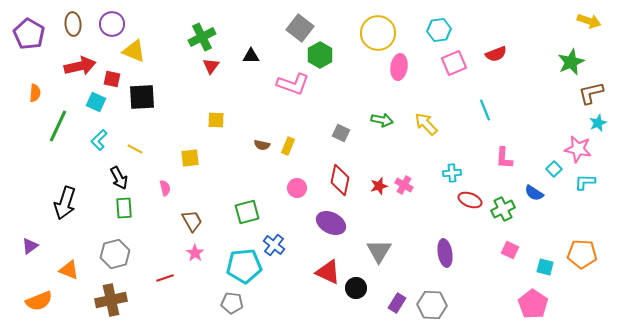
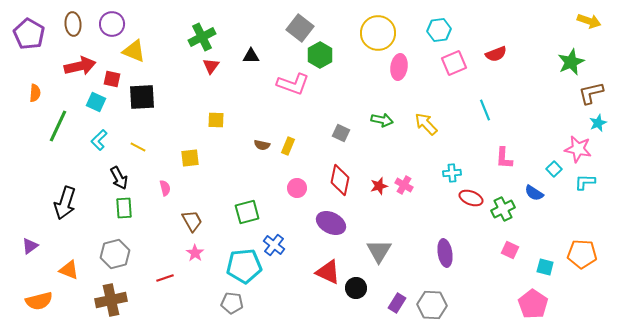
yellow line at (135, 149): moved 3 px right, 2 px up
red ellipse at (470, 200): moved 1 px right, 2 px up
orange semicircle at (39, 301): rotated 8 degrees clockwise
